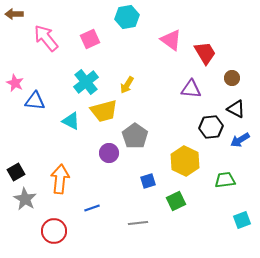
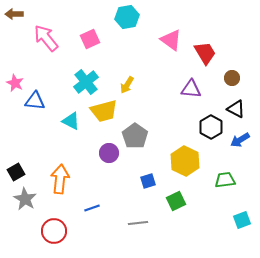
black hexagon: rotated 25 degrees counterclockwise
